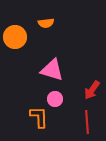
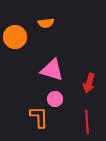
red arrow: moved 3 px left, 7 px up; rotated 18 degrees counterclockwise
